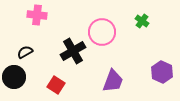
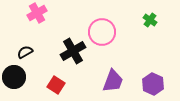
pink cross: moved 2 px up; rotated 36 degrees counterclockwise
green cross: moved 8 px right, 1 px up
purple hexagon: moved 9 px left, 12 px down
